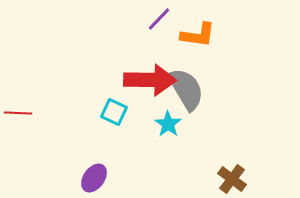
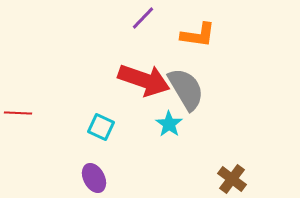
purple line: moved 16 px left, 1 px up
red arrow: moved 6 px left; rotated 18 degrees clockwise
cyan square: moved 13 px left, 15 px down
cyan star: moved 1 px right
purple ellipse: rotated 64 degrees counterclockwise
